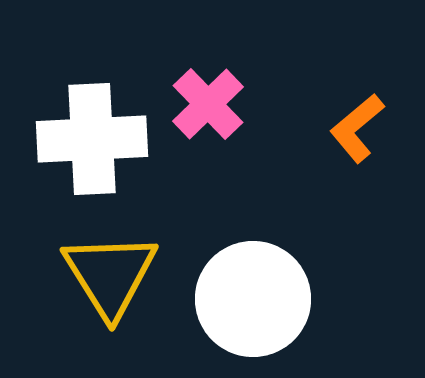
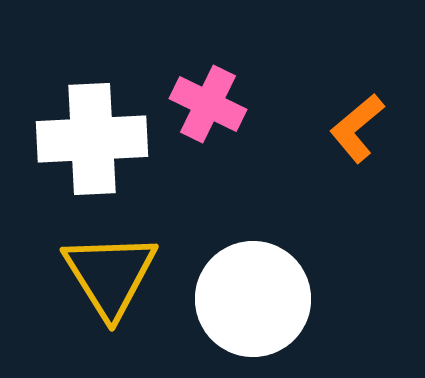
pink cross: rotated 20 degrees counterclockwise
